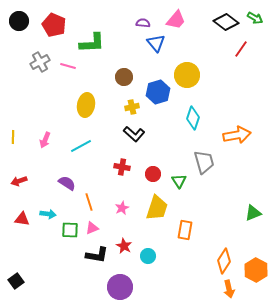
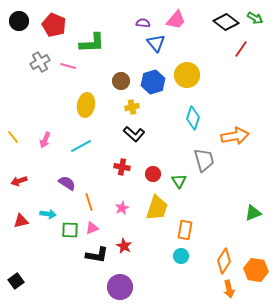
brown circle at (124, 77): moved 3 px left, 4 px down
blue hexagon at (158, 92): moved 5 px left, 10 px up
orange arrow at (237, 135): moved 2 px left, 1 px down
yellow line at (13, 137): rotated 40 degrees counterclockwise
gray trapezoid at (204, 162): moved 2 px up
red triangle at (22, 219): moved 1 px left, 2 px down; rotated 21 degrees counterclockwise
cyan circle at (148, 256): moved 33 px right
orange hexagon at (256, 270): rotated 20 degrees counterclockwise
